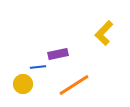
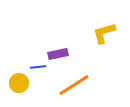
yellow L-shape: rotated 30 degrees clockwise
yellow circle: moved 4 px left, 1 px up
